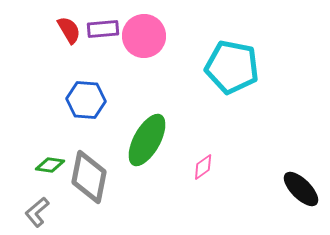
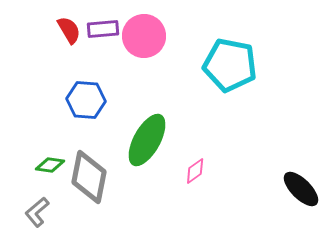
cyan pentagon: moved 2 px left, 2 px up
pink diamond: moved 8 px left, 4 px down
